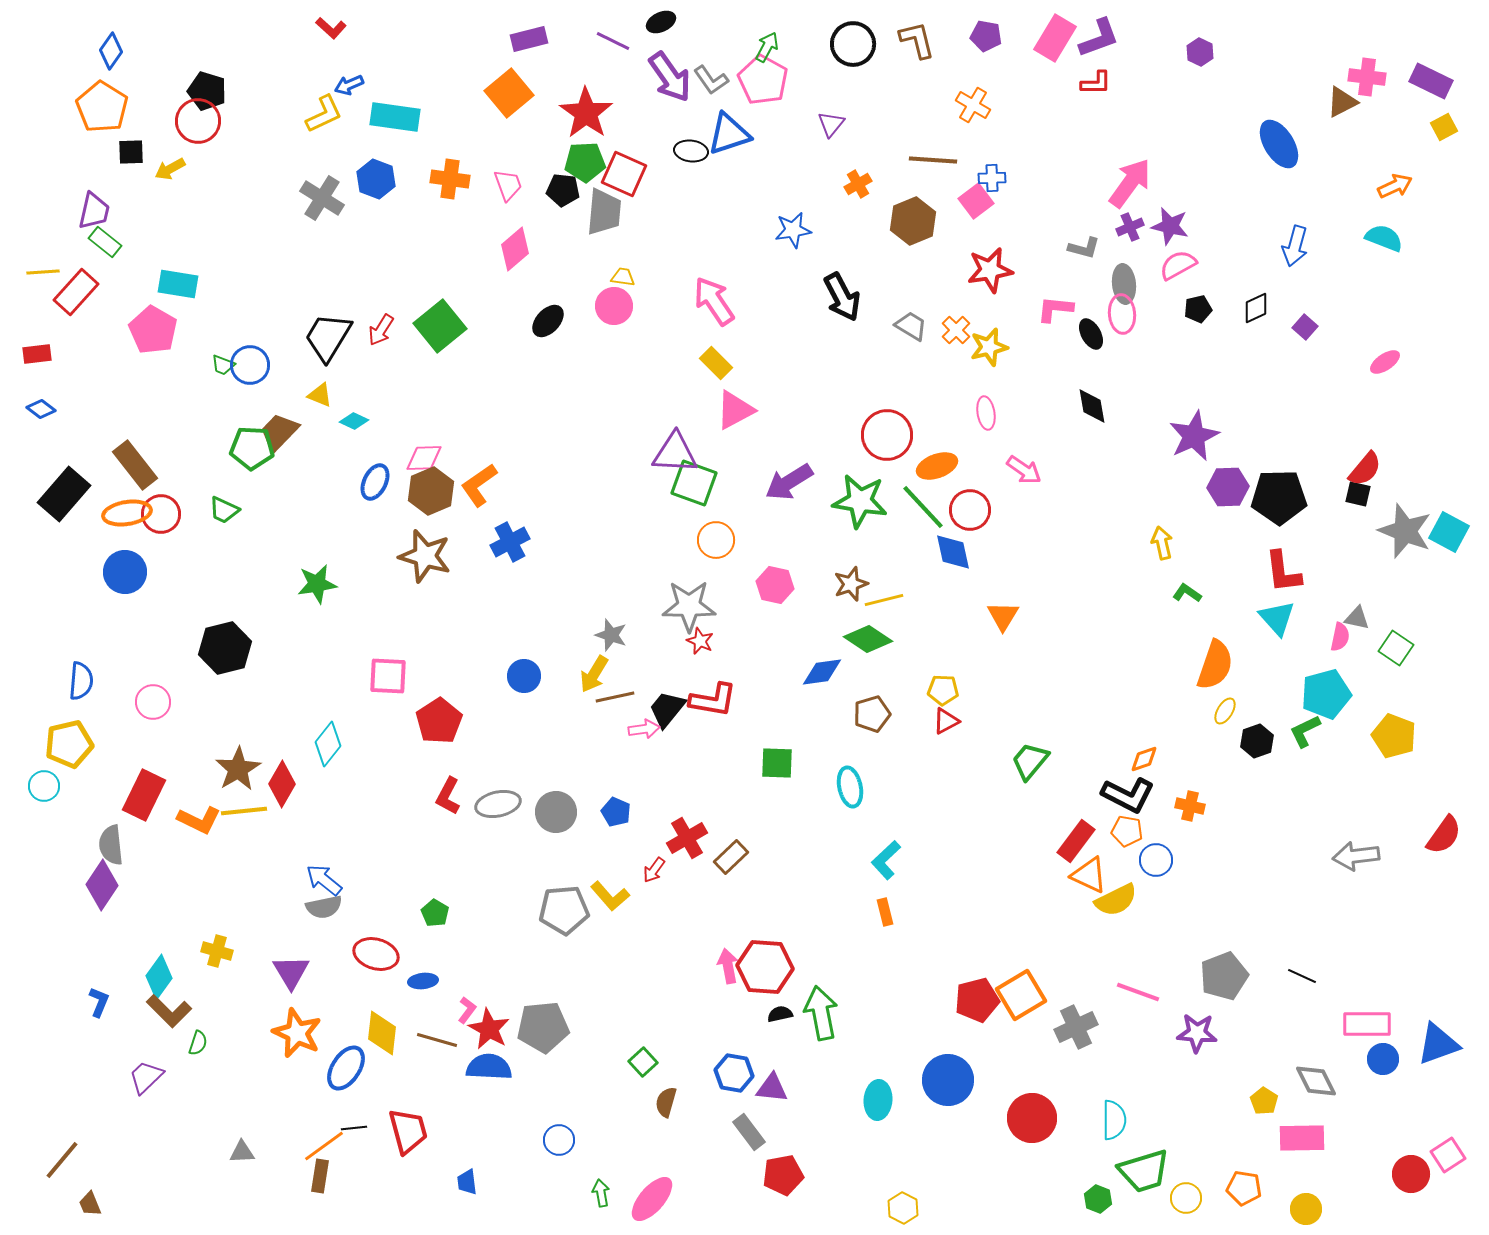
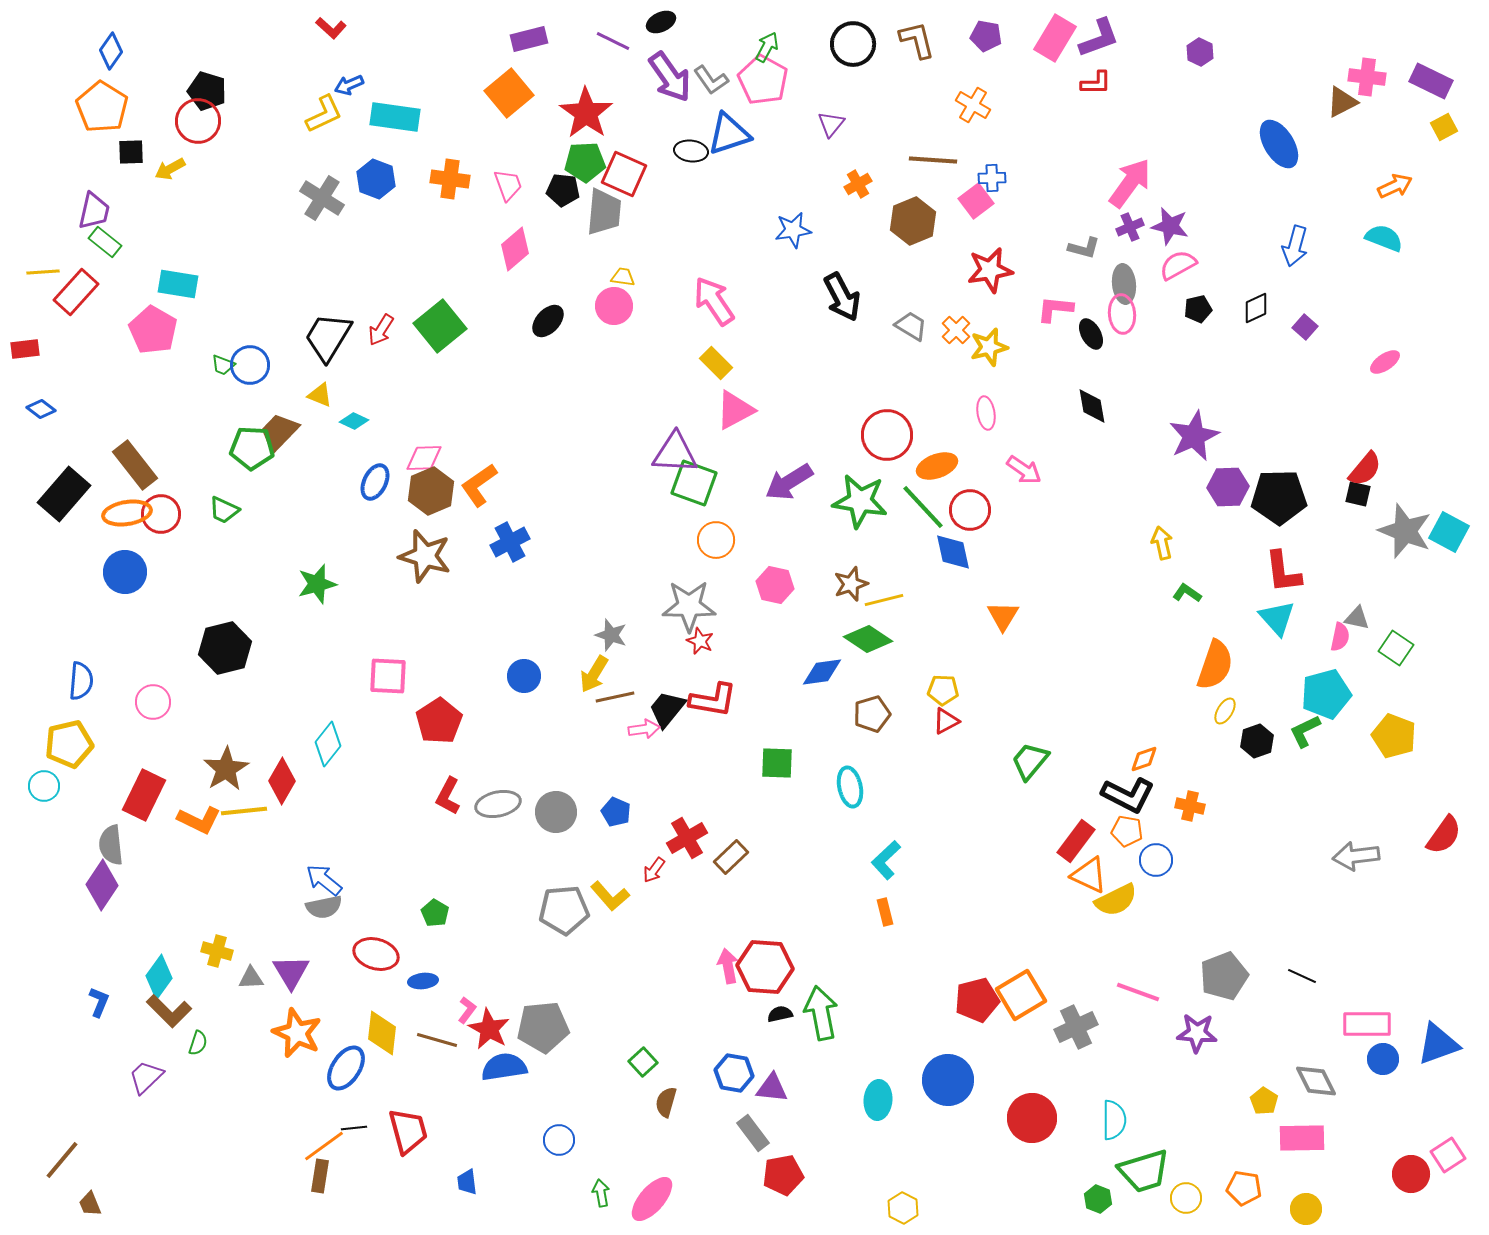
red rectangle at (37, 354): moved 12 px left, 5 px up
green star at (317, 584): rotated 6 degrees counterclockwise
brown star at (238, 769): moved 12 px left
red diamond at (282, 784): moved 3 px up
blue semicircle at (489, 1067): moved 15 px right; rotated 12 degrees counterclockwise
gray rectangle at (749, 1132): moved 4 px right, 1 px down
gray triangle at (242, 1152): moved 9 px right, 174 px up
